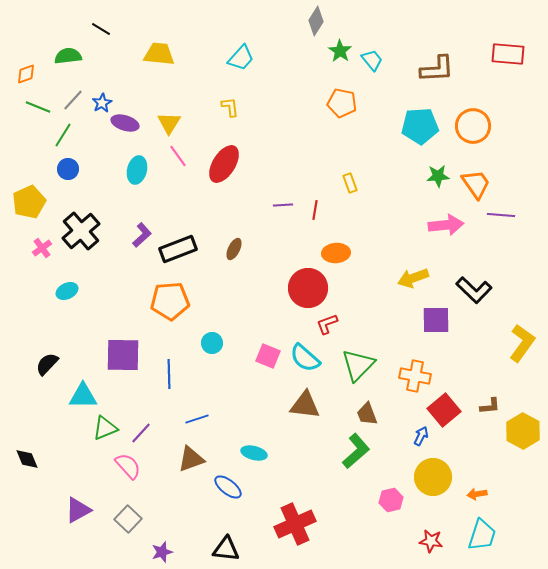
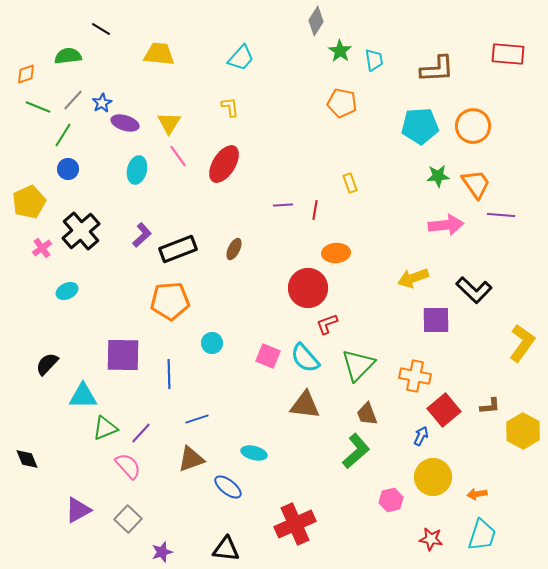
cyan trapezoid at (372, 60): moved 2 px right; rotated 30 degrees clockwise
cyan semicircle at (305, 358): rotated 8 degrees clockwise
red star at (431, 541): moved 2 px up
